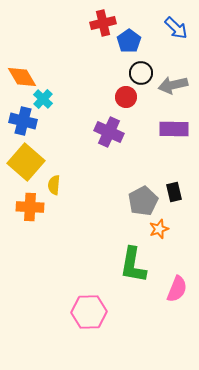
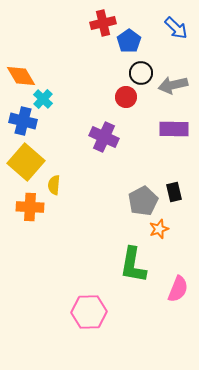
orange diamond: moved 1 px left, 1 px up
purple cross: moved 5 px left, 5 px down
pink semicircle: moved 1 px right
